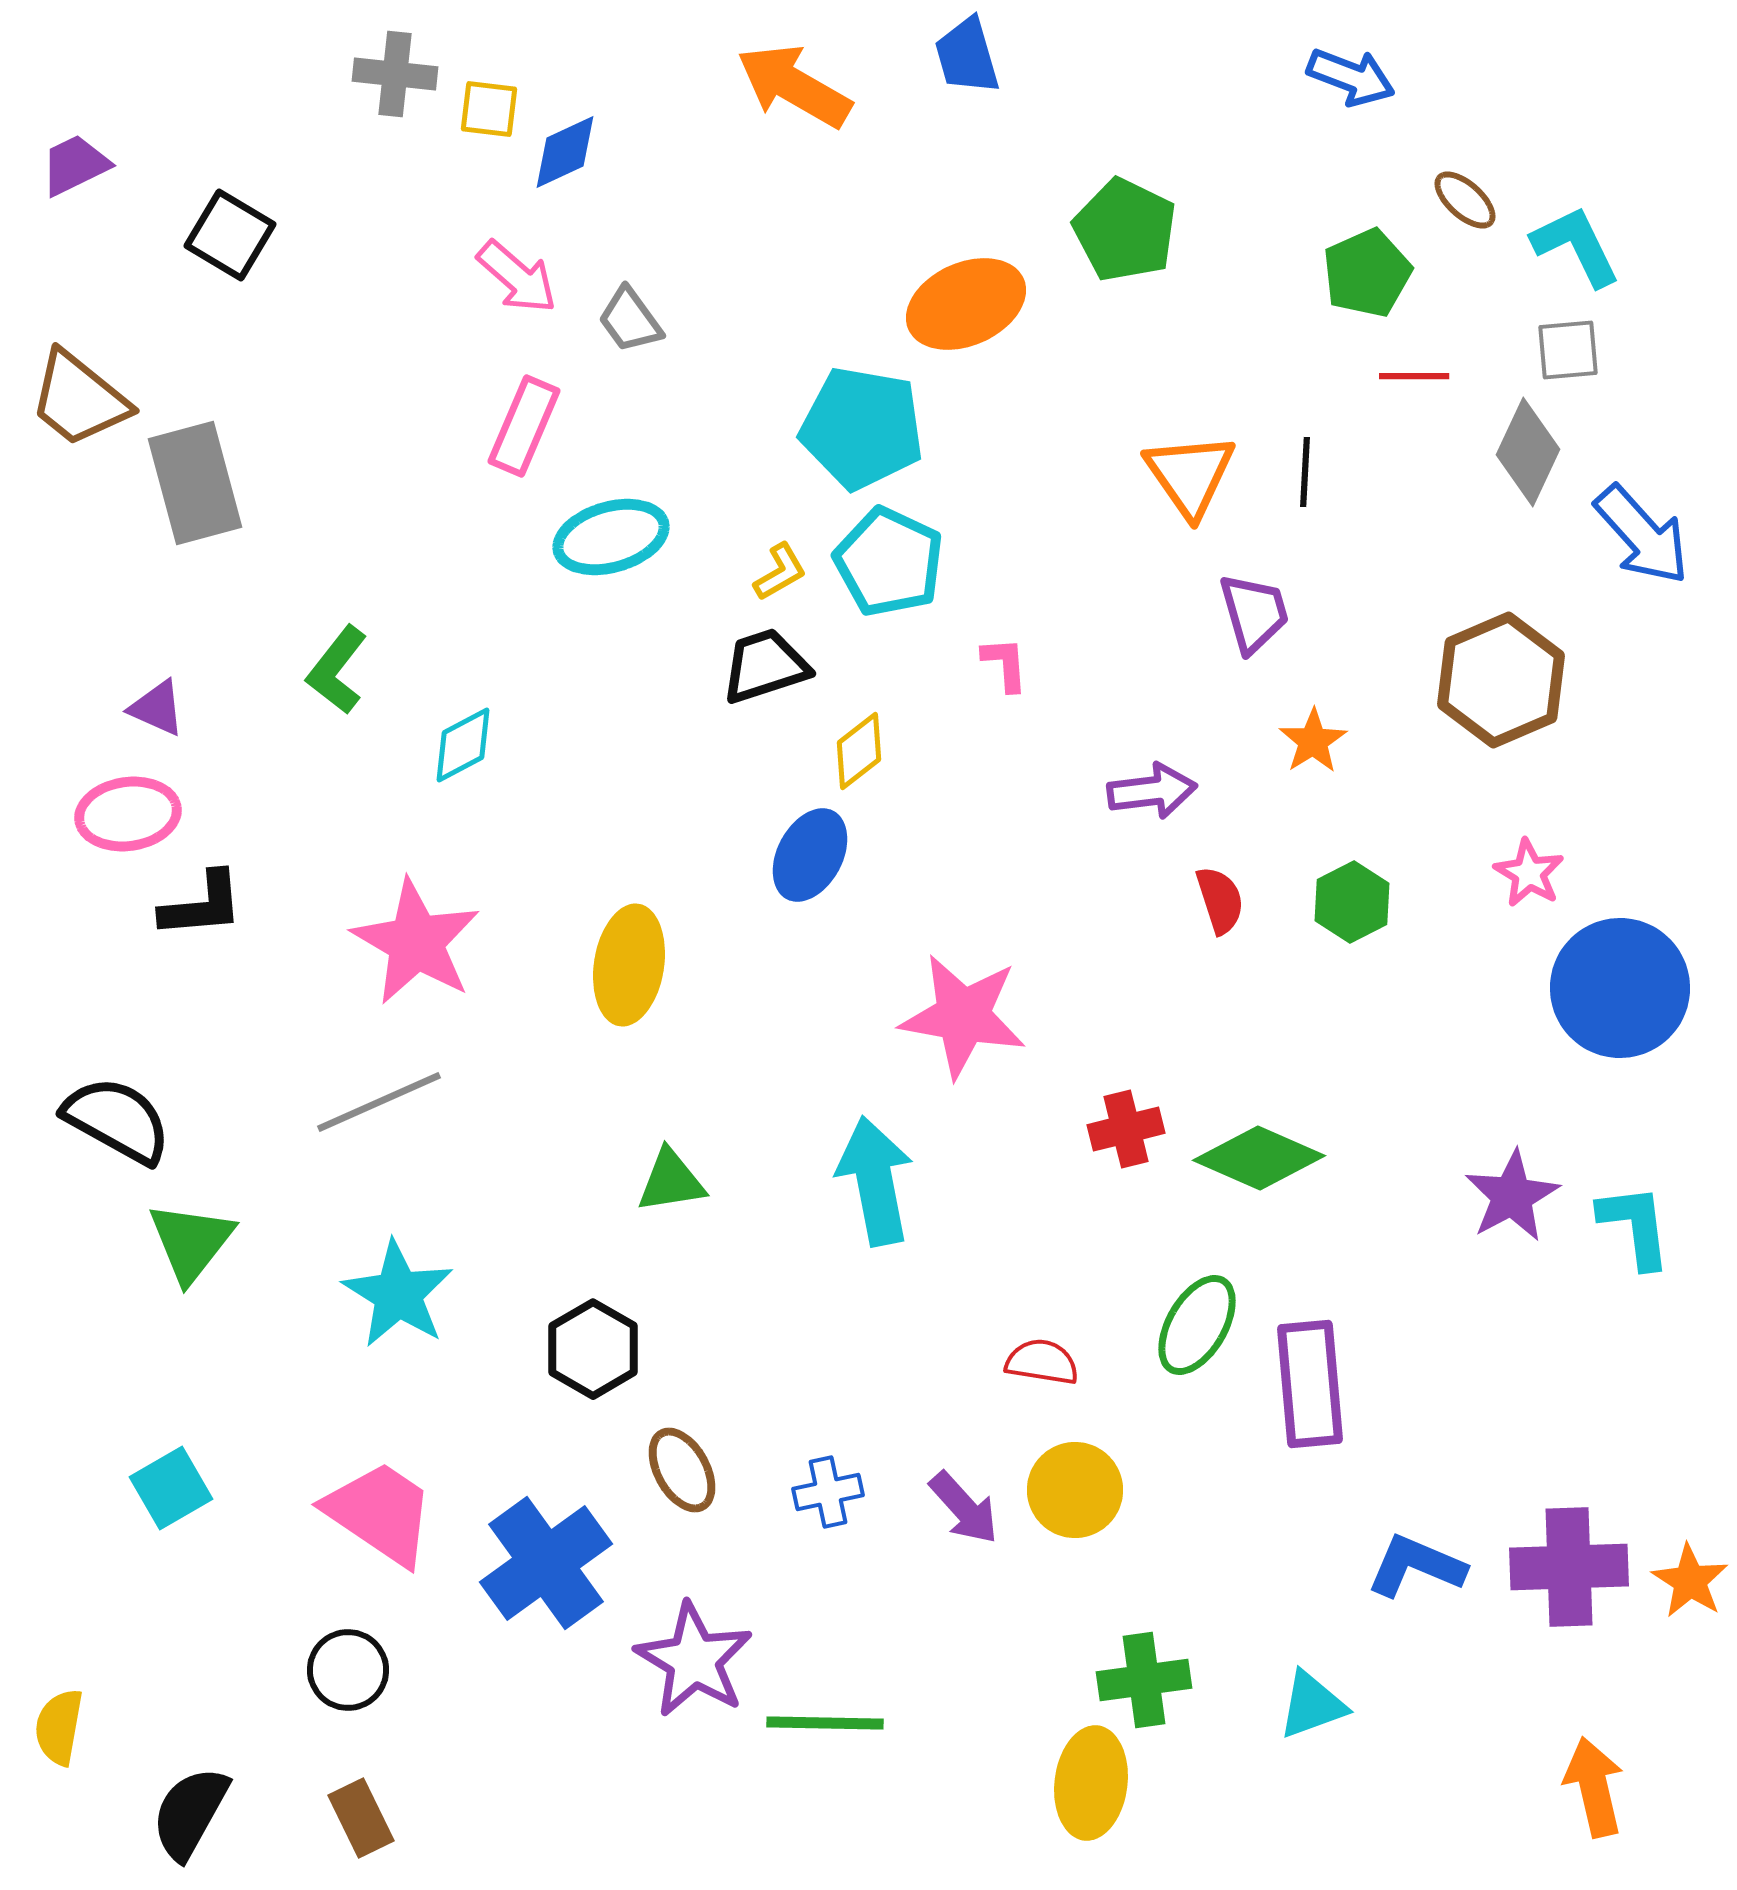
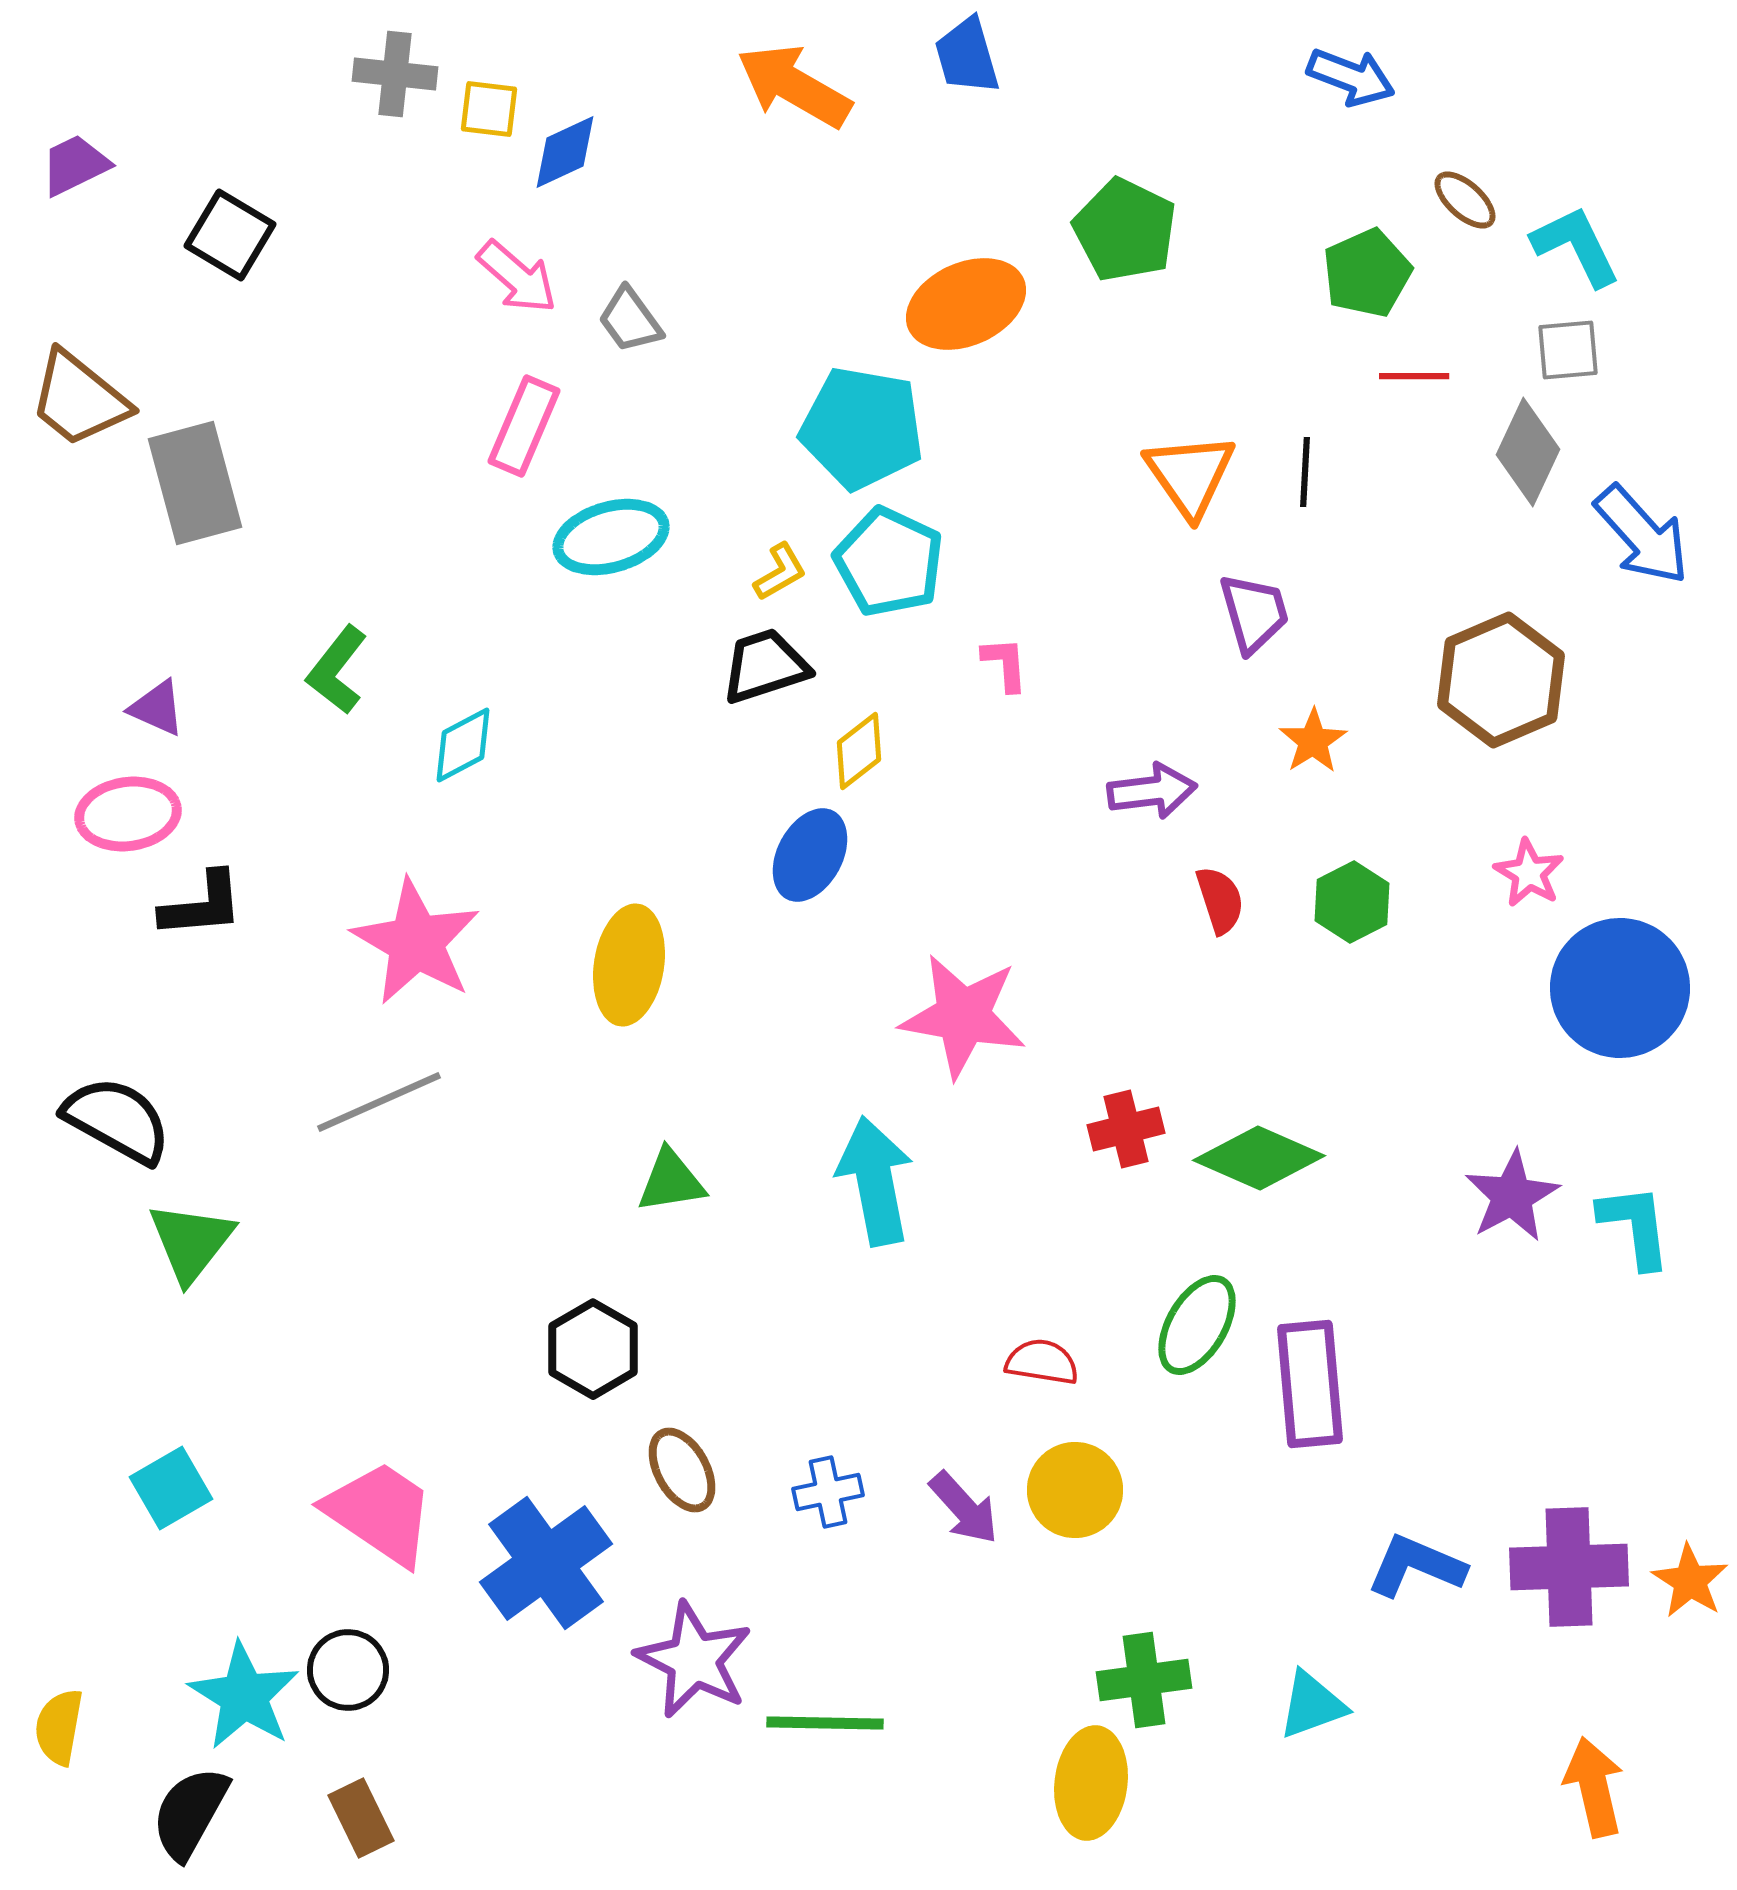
cyan star at (398, 1294): moved 154 px left, 402 px down
purple star at (694, 1660): rotated 4 degrees counterclockwise
